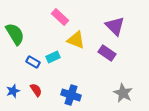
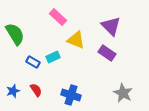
pink rectangle: moved 2 px left
purple triangle: moved 4 px left
